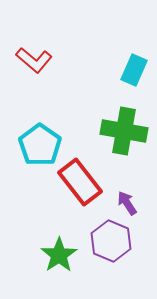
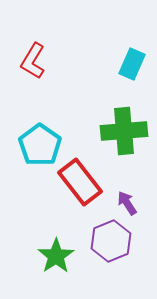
red L-shape: moved 1 px left, 1 px down; rotated 81 degrees clockwise
cyan rectangle: moved 2 px left, 6 px up
green cross: rotated 15 degrees counterclockwise
purple hexagon: rotated 15 degrees clockwise
green star: moved 3 px left, 1 px down
